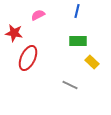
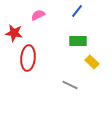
blue line: rotated 24 degrees clockwise
red ellipse: rotated 20 degrees counterclockwise
